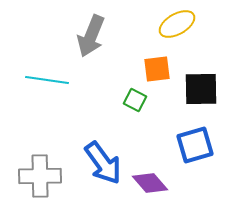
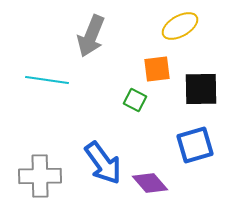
yellow ellipse: moved 3 px right, 2 px down
